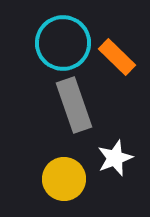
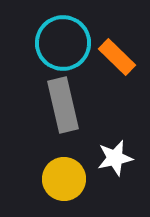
gray rectangle: moved 11 px left; rotated 6 degrees clockwise
white star: rotated 9 degrees clockwise
